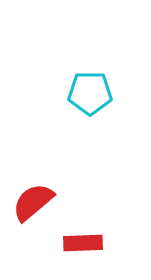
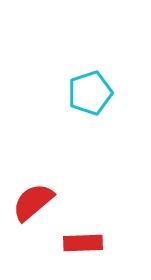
cyan pentagon: rotated 18 degrees counterclockwise
